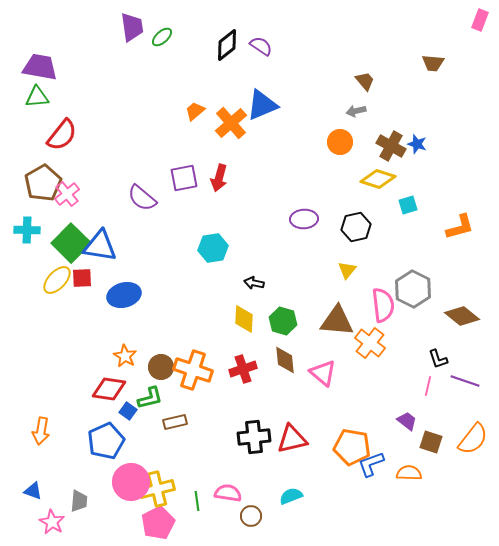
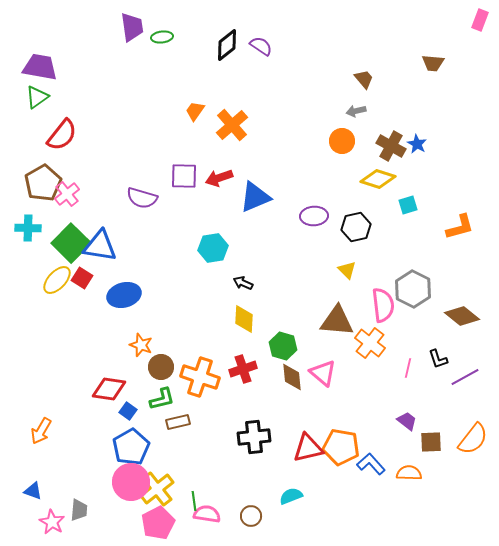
green ellipse at (162, 37): rotated 35 degrees clockwise
brown trapezoid at (365, 81): moved 1 px left, 2 px up
green triangle at (37, 97): rotated 30 degrees counterclockwise
blue triangle at (262, 105): moved 7 px left, 92 px down
orange trapezoid at (195, 111): rotated 15 degrees counterclockwise
orange cross at (231, 123): moved 1 px right, 2 px down
orange circle at (340, 142): moved 2 px right, 1 px up
blue star at (417, 144): rotated 12 degrees clockwise
purple square at (184, 178): moved 2 px up; rotated 12 degrees clockwise
red arrow at (219, 178): rotated 56 degrees clockwise
purple semicircle at (142, 198): rotated 24 degrees counterclockwise
purple ellipse at (304, 219): moved 10 px right, 3 px up
cyan cross at (27, 230): moved 1 px right, 2 px up
yellow triangle at (347, 270): rotated 24 degrees counterclockwise
red square at (82, 278): rotated 35 degrees clockwise
black arrow at (254, 283): moved 11 px left; rotated 12 degrees clockwise
green hexagon at (283, 321): moved 25 px down
orange star at (125, 356): moved 16 px right, 11 px up; rotated 10 degrees counterclockwise
brown diamond at (285, 360): moved 7 px right, 17 px down
orange cross at (193, 370): moved 7 px right, 7 px down
purple line at (465, 381): moved 4 px up; rotated 48 degrees counterclockwise
pink line at (428, 386): moved 20 px left, 18 px up
green L-shape at (150, 398): moved 12 px right, 1 px down
brown rectangle at (175, 422): moved 3 px right
orange arrow at (41, 431): rotated 20 degrees clockwise
red triangle at (292, 439): moved 16 px right, 9 px down
blue pentagon at (106, 441): moved 25 px right, 6 px down; rotated 6 degrees counterclockwise
brown square at (431, 442): rotated 20 degrees counterclockwise
orange pentagon at (352, 447): moved 11 px left
blue L-shape at (371, 464): rotated 68 degrees clockwise
yellow cross at (157, 489): rotated 24 degrees counterclockwise
pink semicircle at (228, 493): moved 21 px left, 21 px down
gray trapezoid at (79, 501): moved 9 px down
green line at (197, 501): moved 3 px left
